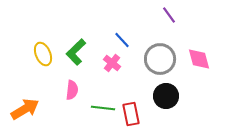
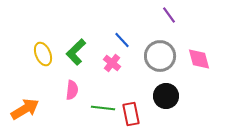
gray circle: moved 3 px up
